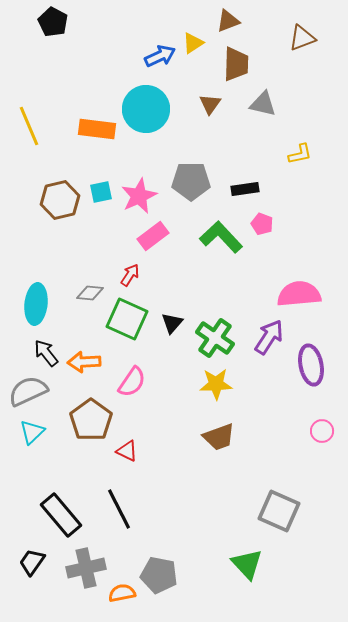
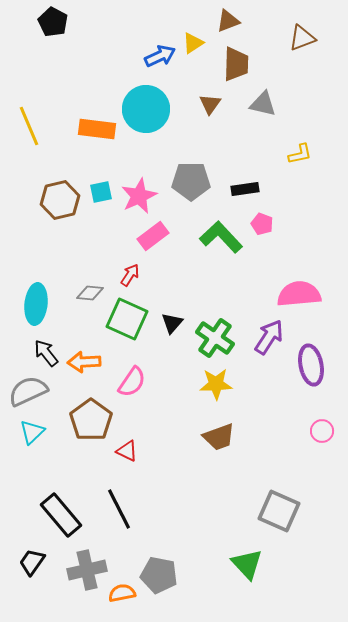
gray cross at (86, 568): moved 1 px right, 2 px down
